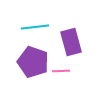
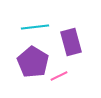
purple pentagon: rotated 12 degrees clockwise
pink line: moved 2 px left, 5 px down; rotated 24 degrees counterclockwise
